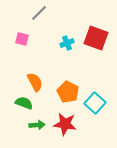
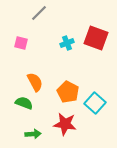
pink square: moved 1 px left, 4 px down
green arrow: moved 4 px left, 9 px down
